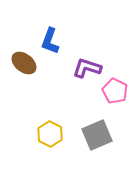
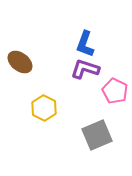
blue L-shape: moved 35 px right, 3 px down
brown ellipse: moved 4 px left, 1 px up
purple L-shape: moved 2 px left, 1 px down
yellow hexagon: moved 6 px left, 26 px up
